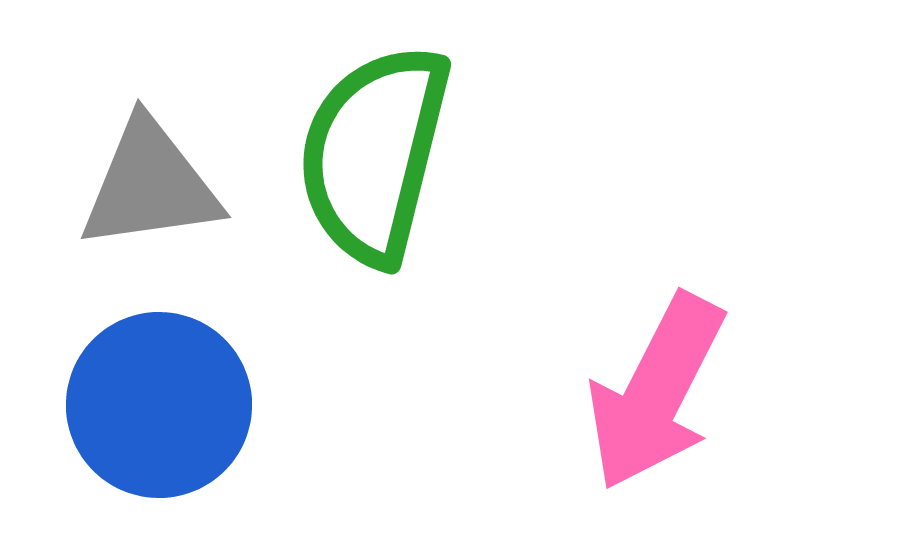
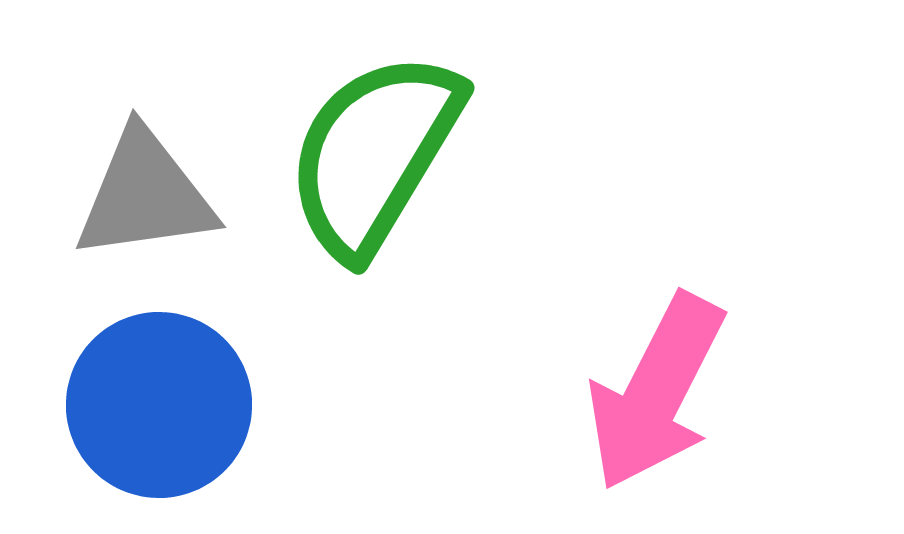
green semicircle: rotated 17 degrees clockwise
gray triangle: moved 5 px left, 10 px down
